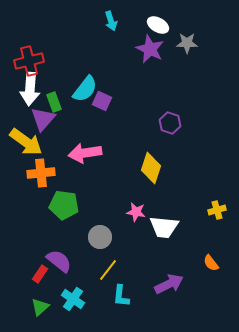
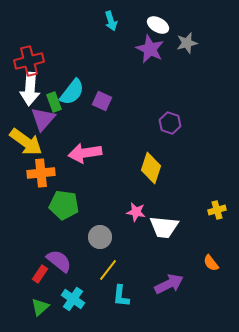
gray star: rotated 15 degrees counterclockwise
cyan semicircle: moved 13 px left, 3 px down
